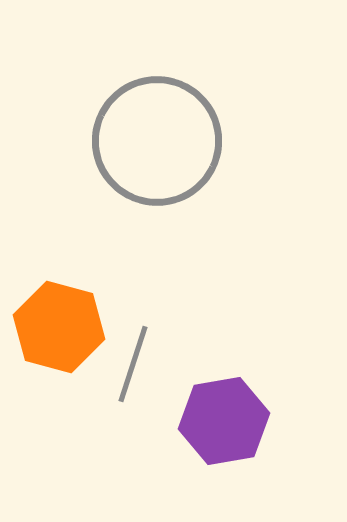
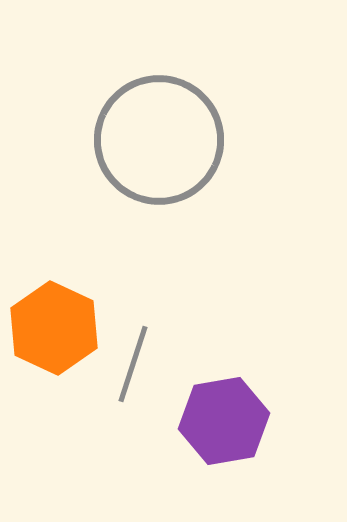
gray circle: moved 2 px right, 1 px up
orange hexagon: moved 5 px left, 1 px down; rotated 10 degrees clockwise
